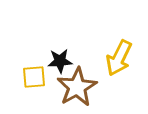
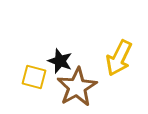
black star: rotated 25 degrees clockwise
yellow square: rotated 20 degrees clockwise
